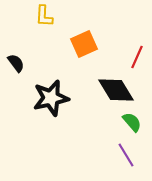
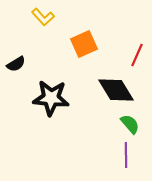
yellow L-shape: moved 1 px left, 1 px down; rotated 45 degrees counterclockwise
red line: moved 2 px up
black semicircle: moved 1 px down; rotated 96 degrees clockwise
black star: rotated 18 degrees clockwise
green semicircle: moved 2 px left, 2 px down
purple line: rotated 30 degrees clockwise
